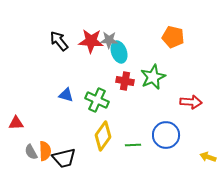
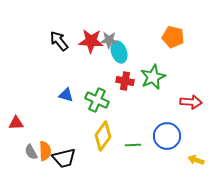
blue circle: moved 1 px right, 1 px down
yellow arrow: moved 12 px left, 3 px down
